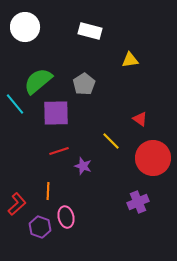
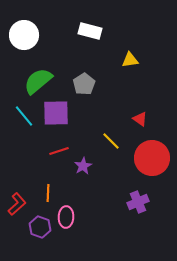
white circle: moved 1 px left, 8 px down
cyan line: moved 9 px right, 12 px down
red circle: moved 1 px left
purple star: rotated 24 degrees clockwise
orange line: moved 2 px down
pink ellipse: rotated 15 degrees clockwise
